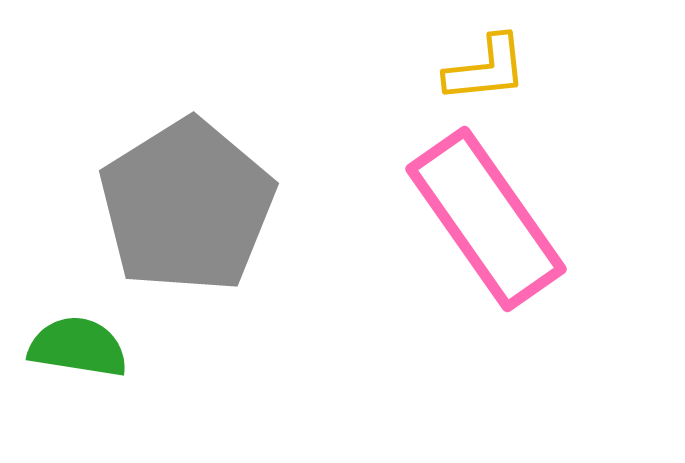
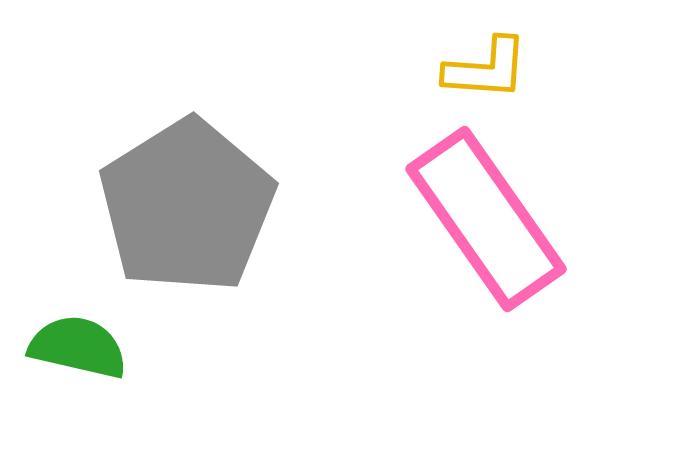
yellow L-shape: rotated 10 degrees clockwise
green semicircle: rotated 4 degrees clockwise
